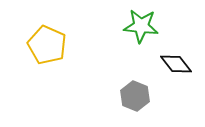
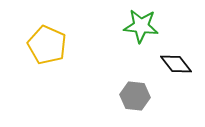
gray hexagon: rotated 16 degrees counterclockwise
